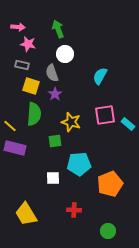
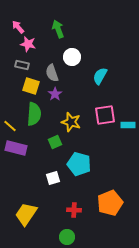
pink arrow: rotated 136 degrees counterclockwise
white circle: moved 7 px right, 3 px down
cyan rectangle: moved 1 px down; rotated 40 degrees counterclockwise
green square: moved 1 px down; rotated 16 degrees counterclockwise
purple rectangle: moved 1 px right
cyan pentagon: rotated 20 degrees clockwise
white square: rotated 16 degrees counterclockwise
orange pentagon: moved 19 px down
yellow trapezoid: rotated 65 degrees clockwise
green circle: moved 41 px left, 6 px down
